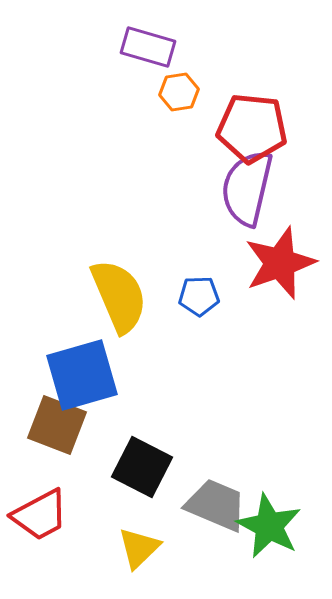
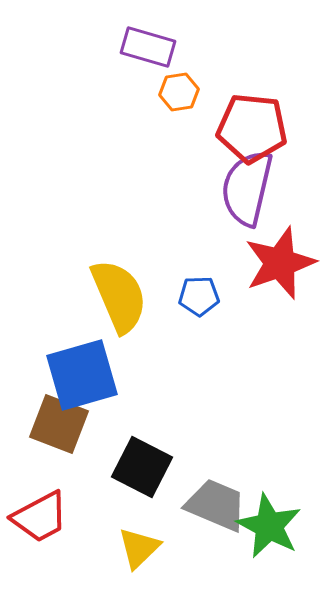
brown square: moved 2 px right, 1 px up
red trapezoid: moved 2 px down
